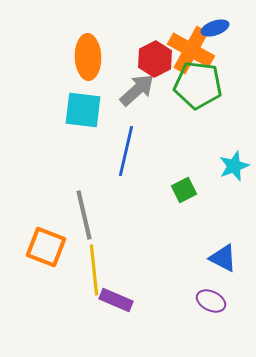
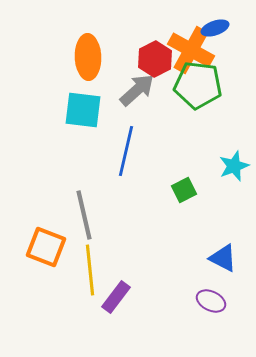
yellow line: moved 4 px left
purple rectangle: moved 3 px up; rotated 76 degrees counterclockwise
